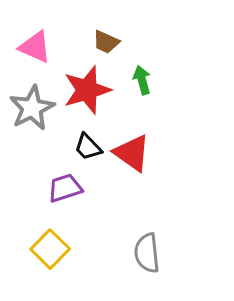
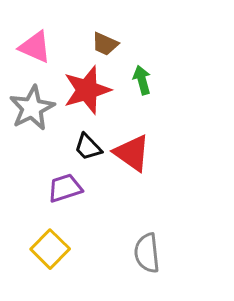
brown trapezoid: moved 1 px left, 2 px down
